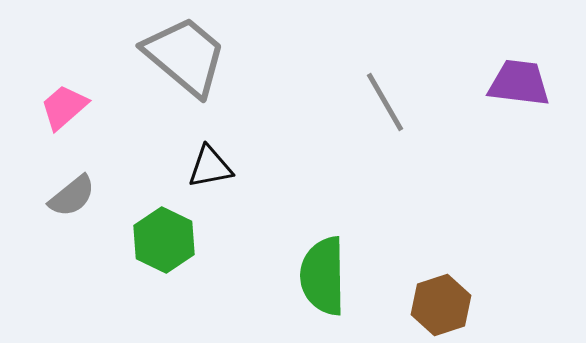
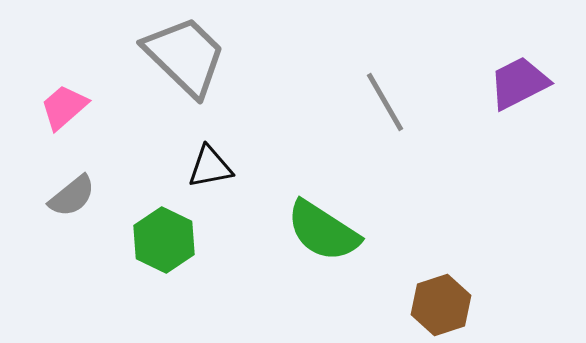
gray trapezoid: rotated 4 degrees clockwise
purple trapezoid: rotated 34 degrees counterclockwise
green semicircle: moved 45 px up; rotated 56 degrees counterclockwise
